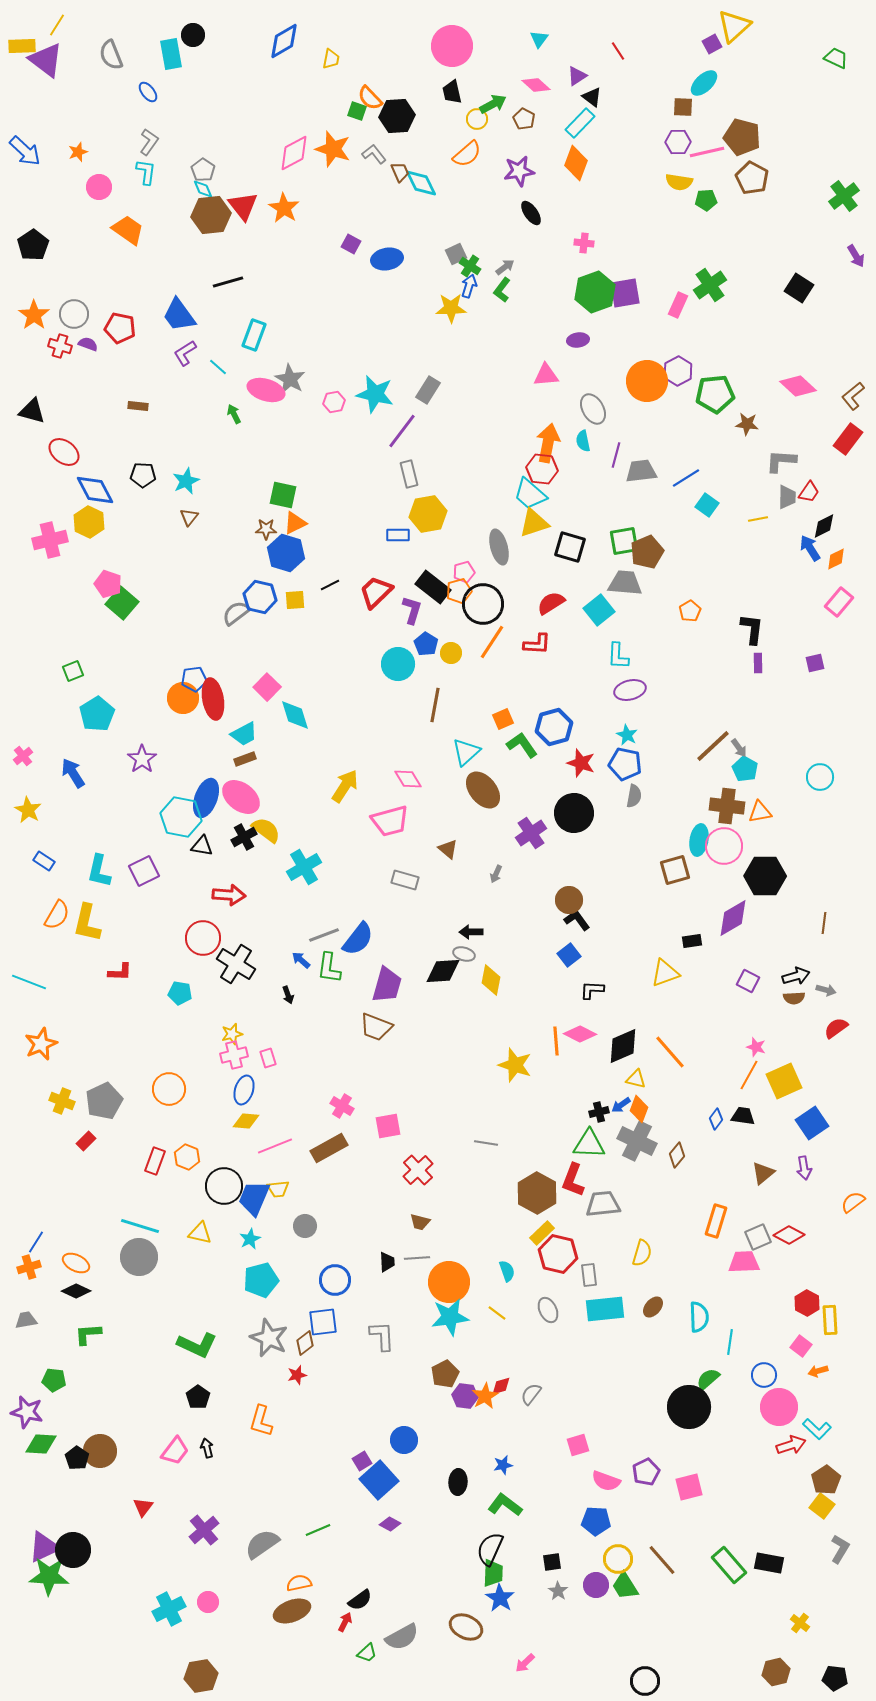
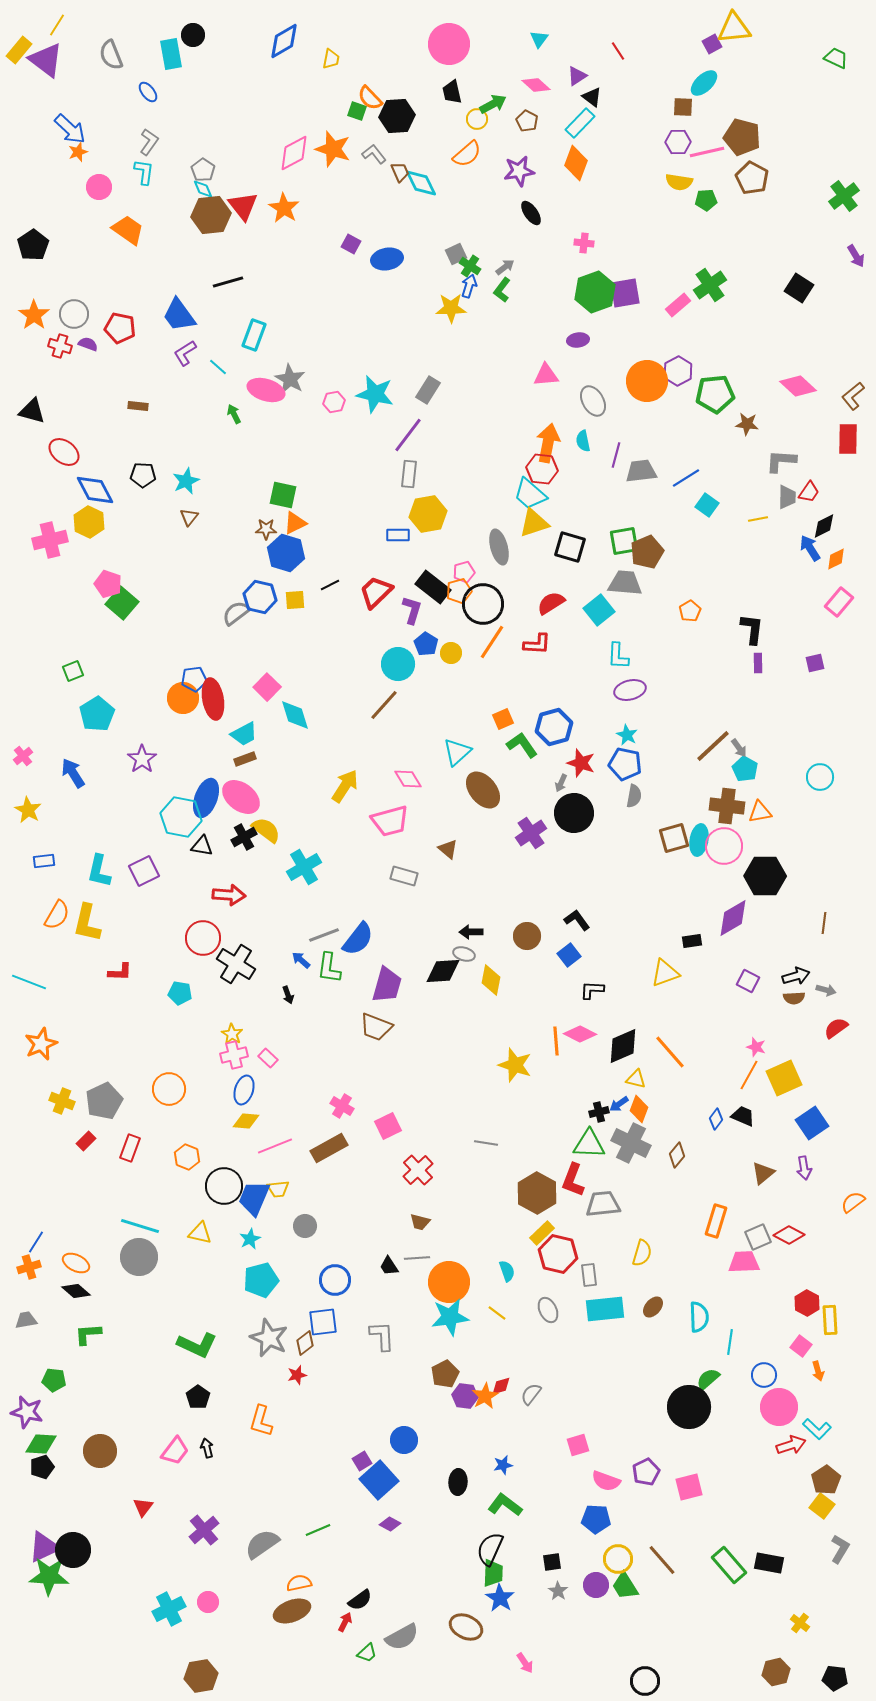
yellow triangle at (734, 26): moved 2 px down; rotated 36 degrees clockwise
yellow rectangle at (22, 46): moved 3 px left, 4 px down; rotated 48 degrees counterclockwise
pink circle at (452, 46): moved 3 px left, 2 px up
brown pentagon at (524, 119): moved 3 px right, 2 px down
blue arrow at (25, 151): moved 45 px right, 22 px up
cyan L-shape at (146, 172): moved 2 px left
pink rectangle at (678, 305): rotated 25 degrees clockwise
gray ellipse at (593, 409): moved 8 px up
purple line at (402, 431): moved 6 px right, 4 px down
red rectangle at (848, 439): rotated 36 degrees counterclockwise
gray rectangle at (409, 474): rotated 20 degrees clockwise
brown line at (435, 705): moved 51 px left; rotated 32 degrees clockwise
cyan triangle at (466, 752): moved 9 px left
blue rectangle at (44, 861): rotated 40 degrees counterclockwise
brown square at (675, 870): moved 1 px left, 32 px up
gray arrow at (496, 874): moved 65 px right, 91 px up
gray rectangle at (405, 880): moved 1 px left, 4 px up
brown circle at (569, 900): moved 42 px left, 36 px down
yellow star at (232, 1034): rotated 25 degrees counterclockwise
pink rectangle at (268, 1058): rotated 30 degrees counterclockwise
yellow square at (784, 1081): moved 3 px up
blue arrow at (621, 1105): moved 2 px left, 1 px up
black trapezoid at (743, 1116): rotated 15 degrees clockwise
pink square at (388, 1126): rotated 16 degrees counterclockwise
gray cross at (637, 1141): moved 6 px left, 2 px down
red rectangle at (155, 1161): moved 25 px left, 13 px up
black trapezoid at (387, 1262): moved 2 px right, 4 px down; rotated 150 degrees clockwise
black diamond at (76, 1291): rotated 16 degrees clockwise
orange arrow at (818, 1371): rotated 90 degrees counterclockwise
black pentagon at (77, 1458): moved 35 px left, 9 px down; rotated 20 degrees clockwise
blue pentagon at (596, 1521): moved 2 px up
pink arrow at (525, 1663): rotated 80 degrees counterclockwise
